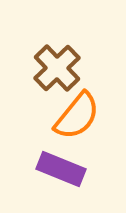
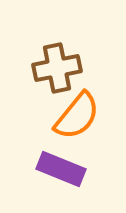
brown cross: rotated 33 degrees clockwise
